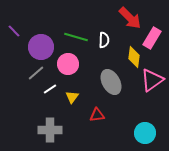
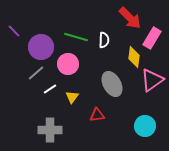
gray ellipse: moved 1 px right, 2 px down
cyan circle: moved 7 px up
